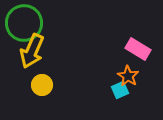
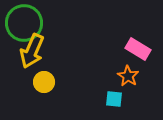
yellow circle: moved 2 px right, 3 px up
cyan square: moved 6 px left, 9 px down; rotated 30 degrees clockwise
